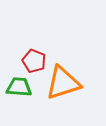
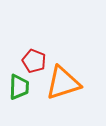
green trapezoid: rotated 88 degrees clockwise
